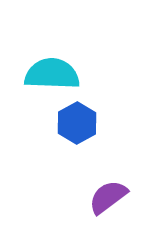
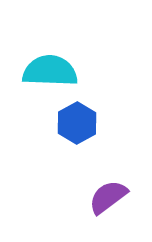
cyan semicircle: moved 2 px left, 3 px up
